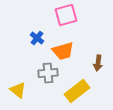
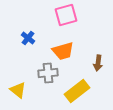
blue cross: moved 9 px left
